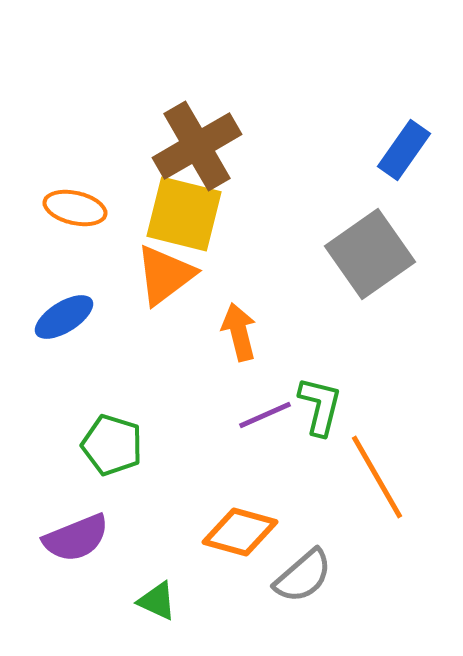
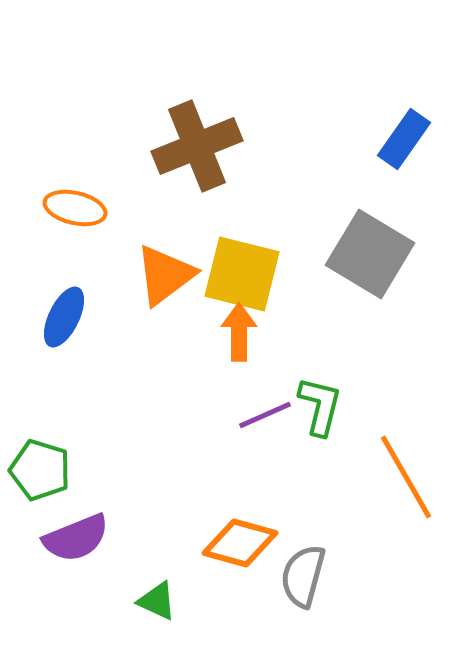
brown cross: rotated 8 degrees clockwise
blue rectangle: moved 11 px up
yellow square: moved 58 px right, 60 px down
gray square: rotated 24 degrees counterclockwise
blue ellipse: rotated 32 degrees counterclockwise
orange arrow: rotated 14 degrees clockwise
green pentagon: moved 72 px left, 25 px down
orange line: moved 29 px right
orange diamond: moved 11 px down
gray semicircle: rotated 146 degrees clockwise
